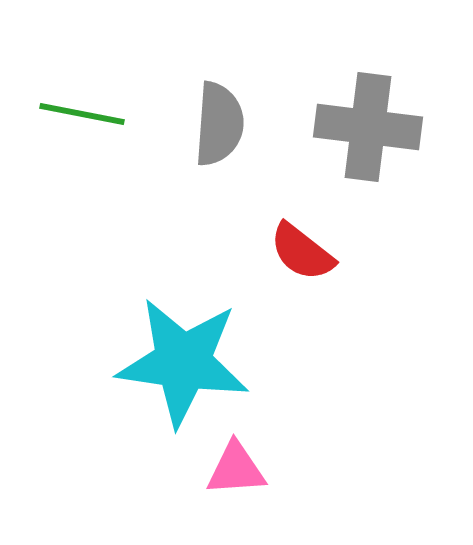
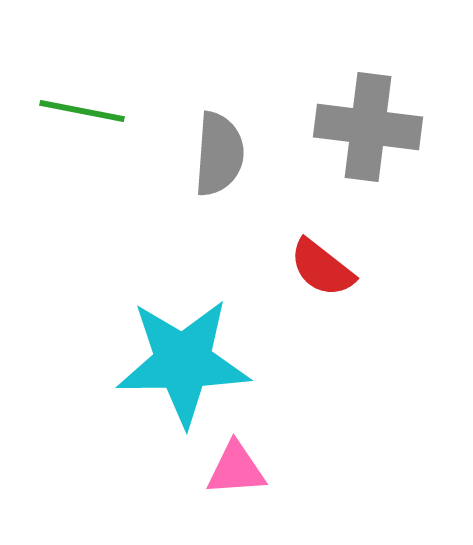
green line: moved 3 px up
gray semicircle: moved 30 px down
red semicircle: moved 20 px right, 16 px down
cyan star: rotated 9 degrees counterclockwise
